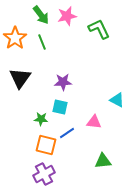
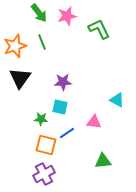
green arrow: moved 2 px left, 2 px up
orange star: moved 8 px down; rotated 15 degrees clockwise
